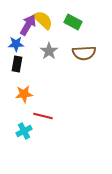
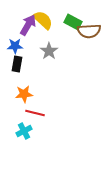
blue star: moved 1 px left, 2 px down
brown semicircle: moved 5 px right, 22 px up
red line: moved 8 px left, 3 px up
